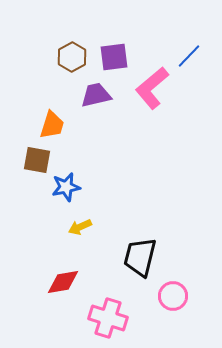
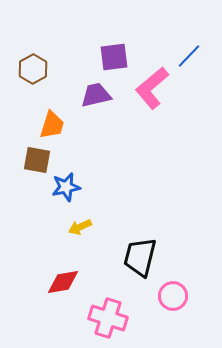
brown hexagon: moved 39 px left, 12 px down
